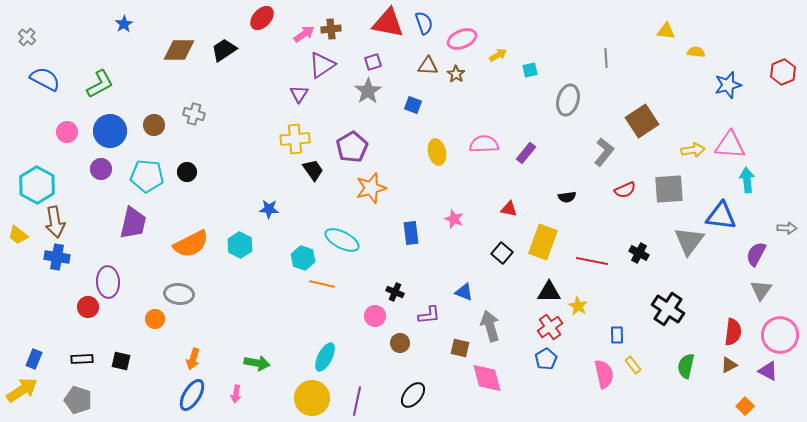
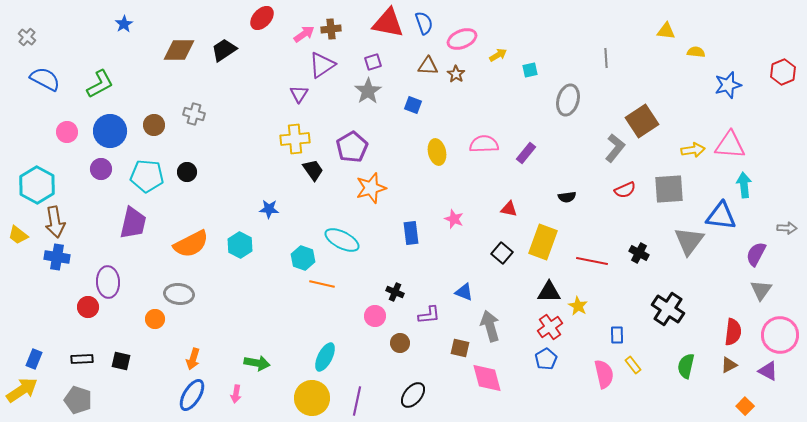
gray L-shape at (604, 152): moved 11 px right, 4 px up
cyan arrow at (747, 180): moved 3 px left, 5 px down
